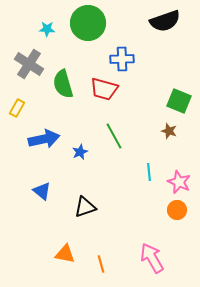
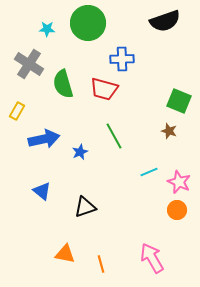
yellow rectangle: moved 3 px down
cyan line: rotated 72 degrees clockwise
